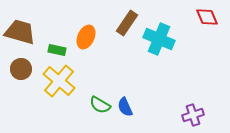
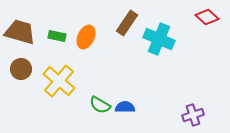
red diamond: rotated 25 degrees counterclockwise
green rectangle: moved 14 px up
blue semicircle: rotated 114 degrees clockwise
